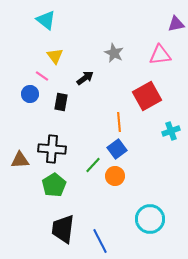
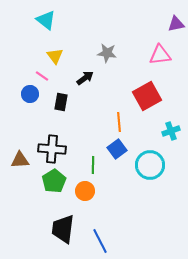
gray star: moved 7 px left; rotated 18 degrees counterclockwise
green line: rotated 42 degrees counterclockwise
orange circle: moved 30 px left, 15 px down
green pentagon: moved 4 px up
cyan circle: moved 54 px up
